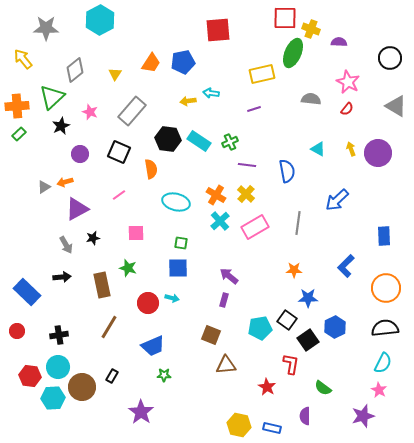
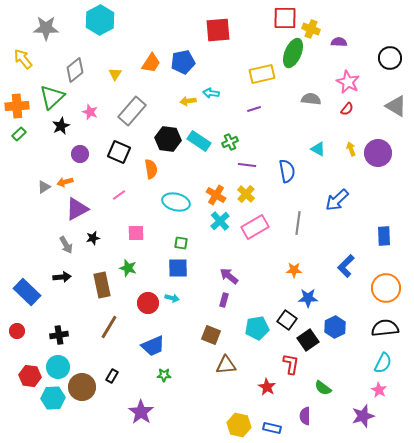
cyan pentagon at (260, 328): moved 3 px left
